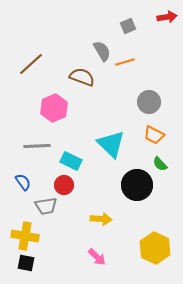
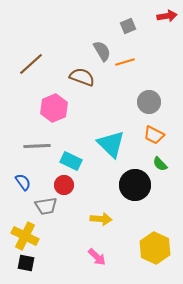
red arrow: moved 1 px up
black circle: moved 2 px left
yellow cross: rotated 16 degrees clockwise
